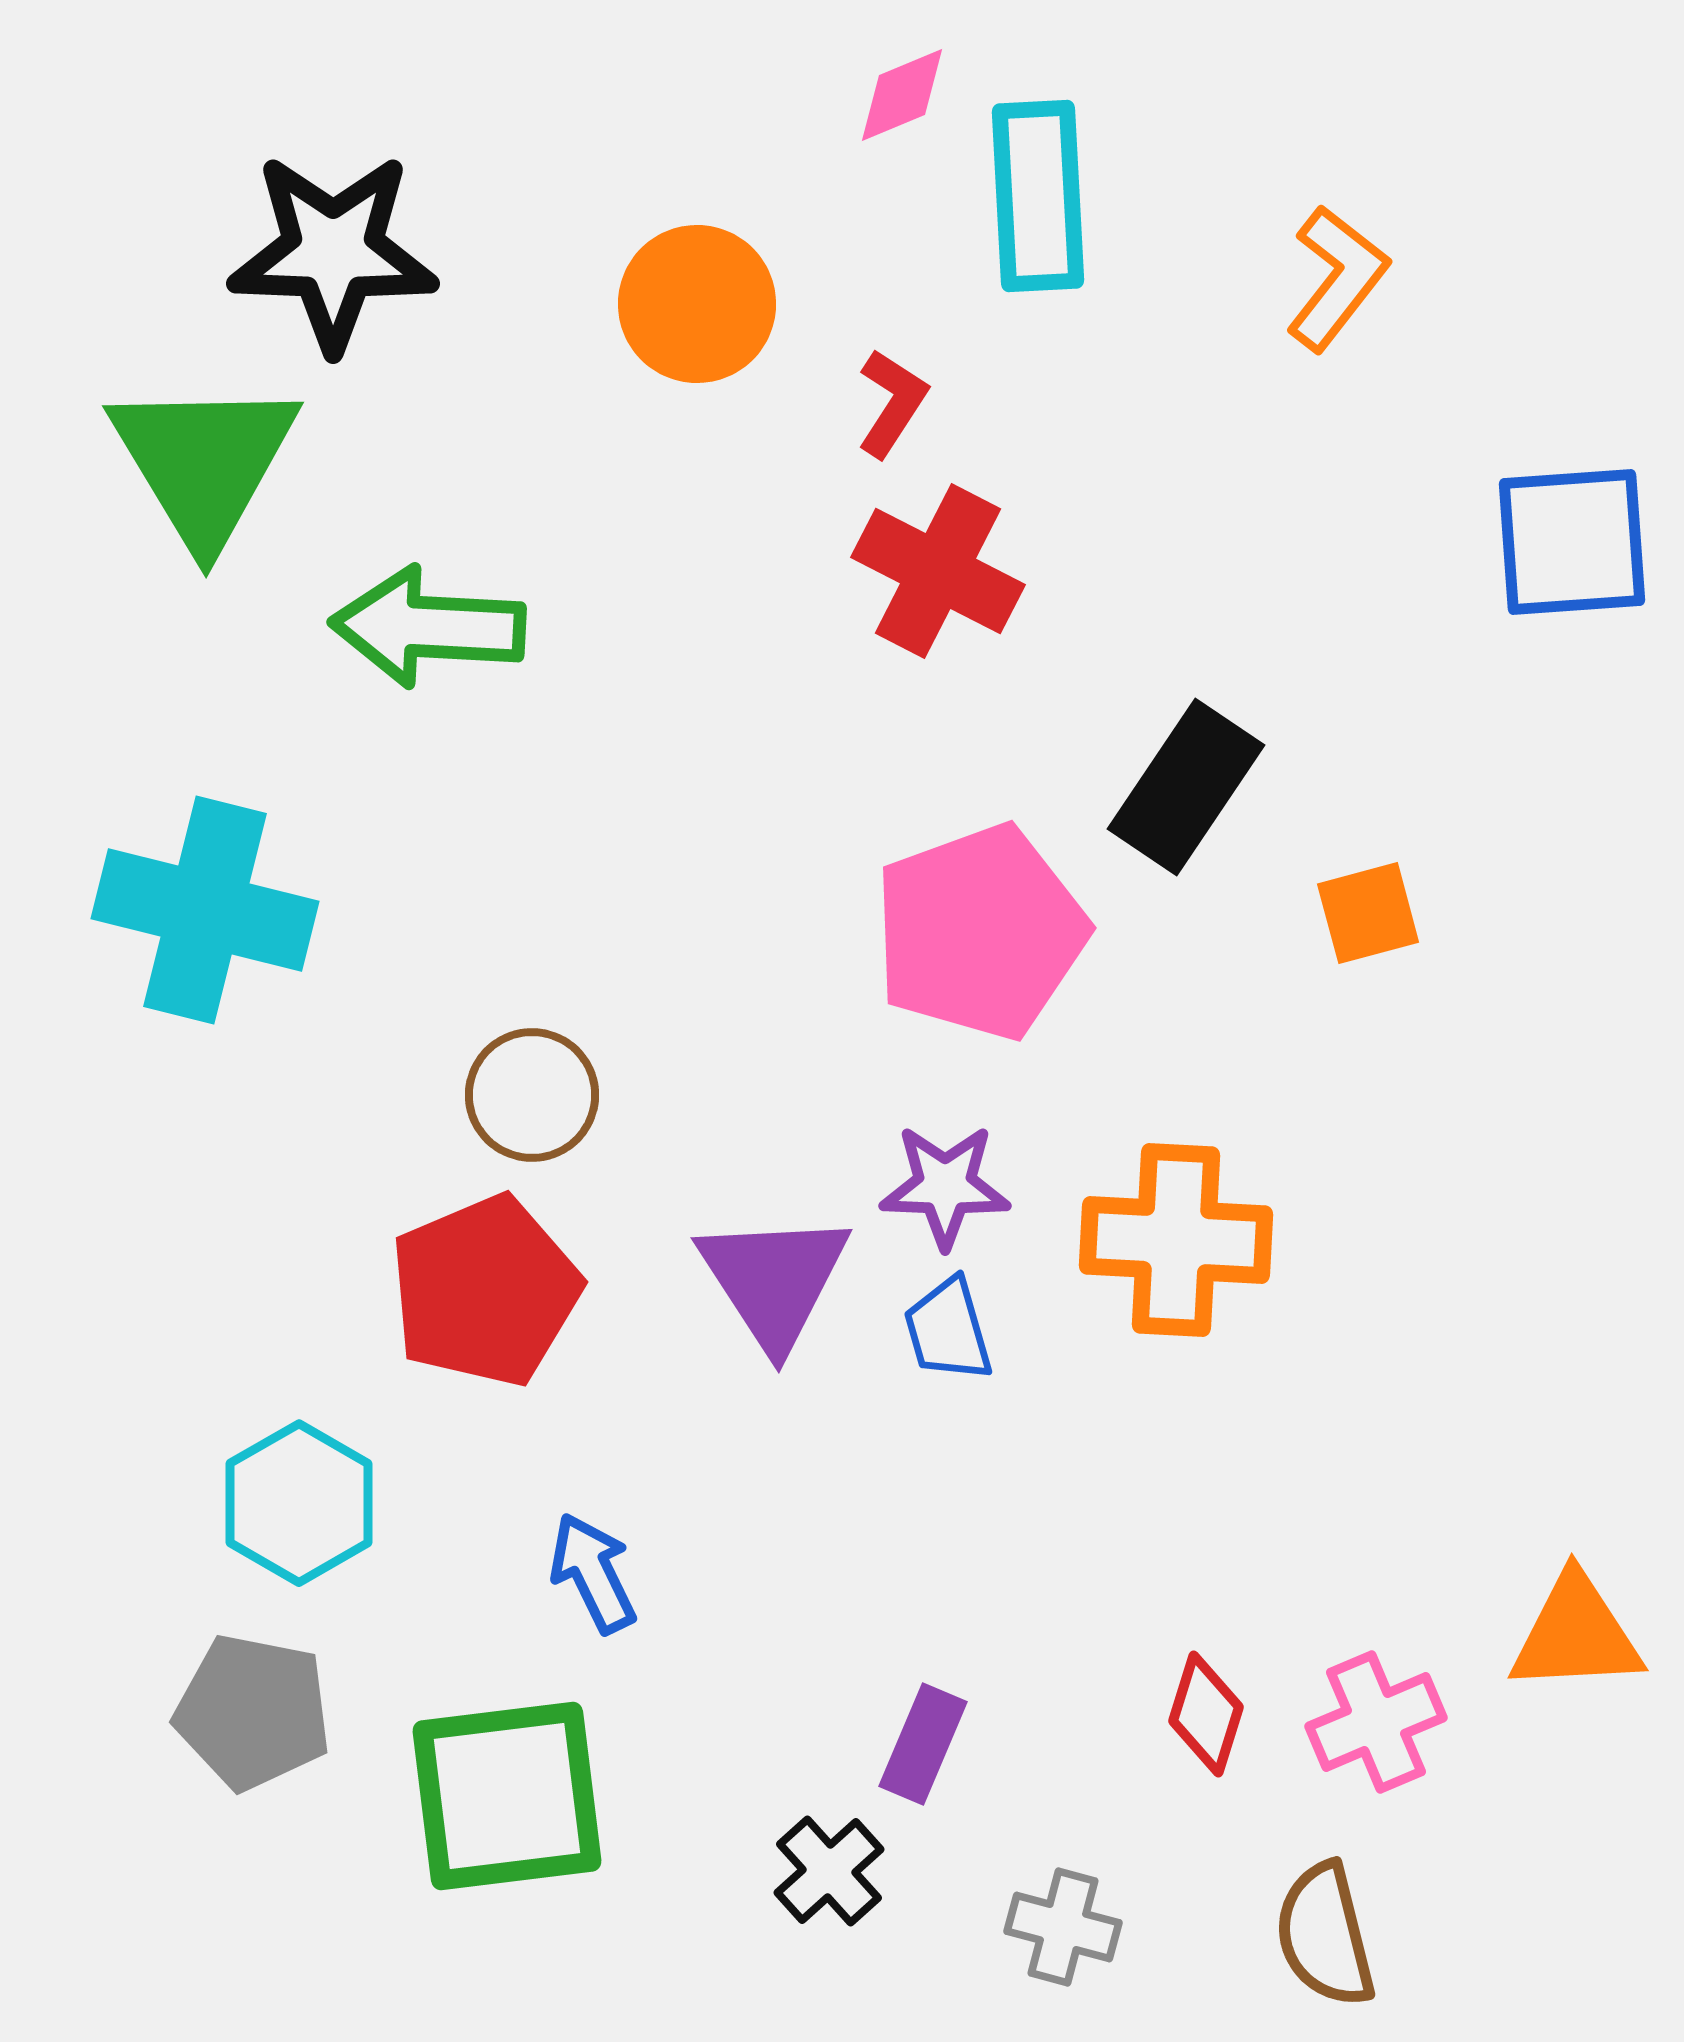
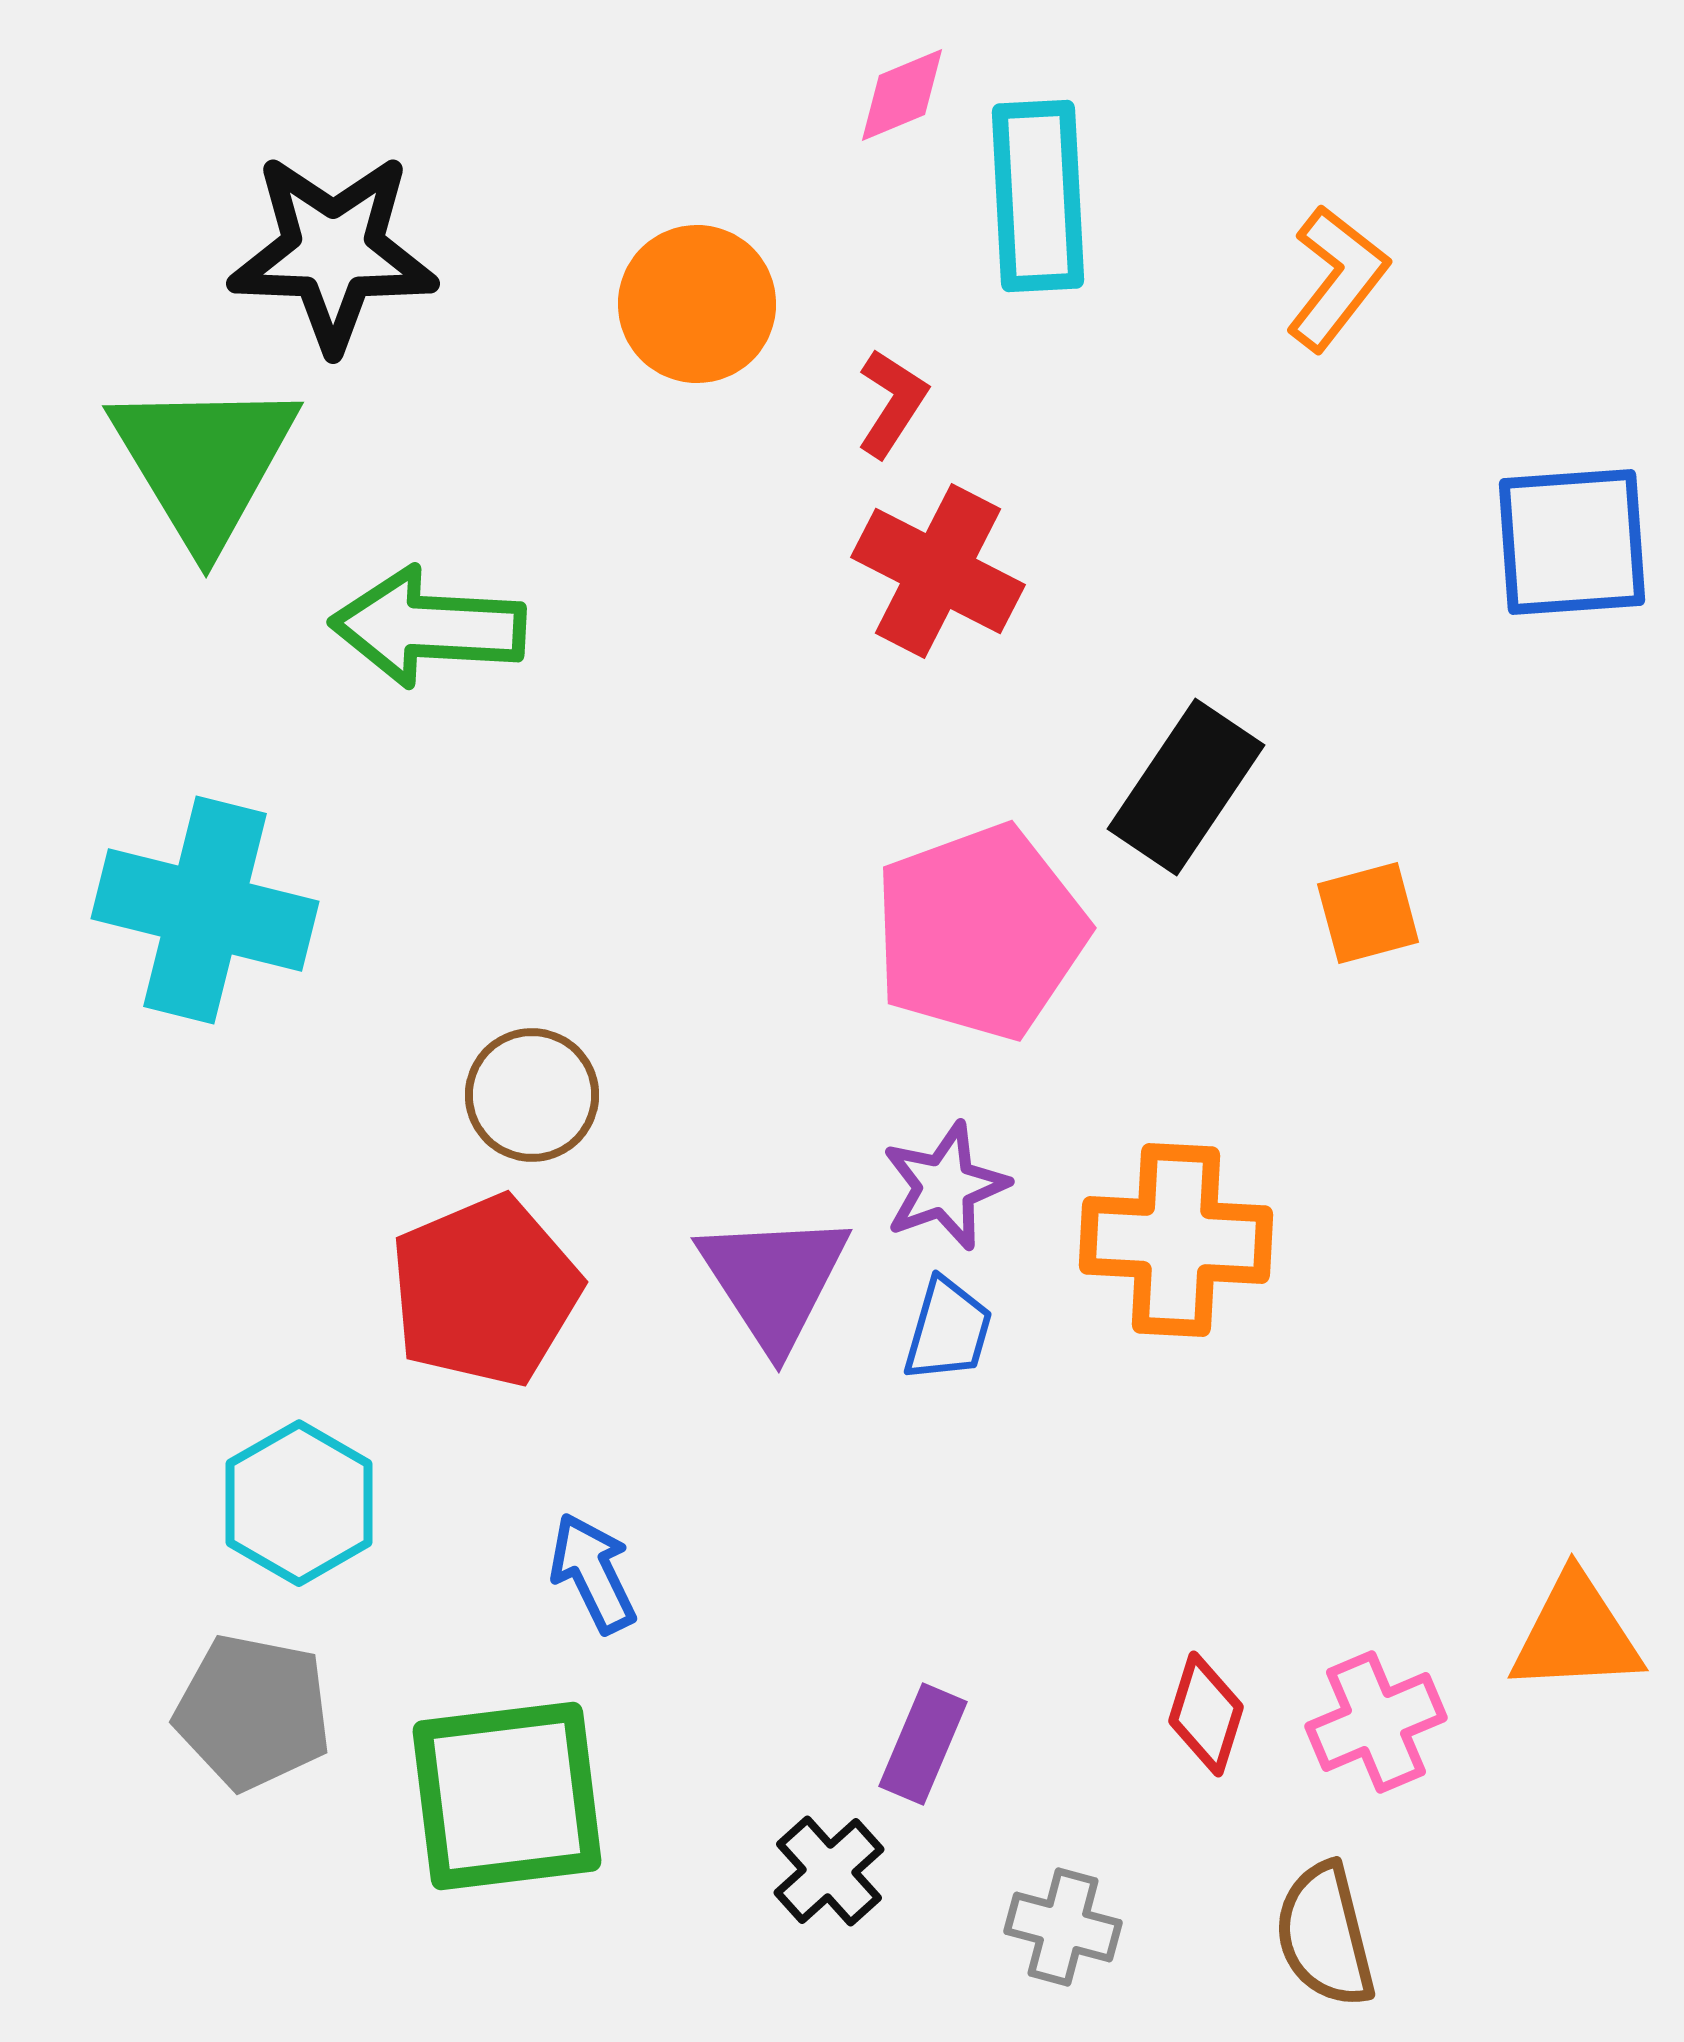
purple star: rotated 22 degrees counterclockwise
blue trapezoid: rotated 148 degrees counterclockwise
